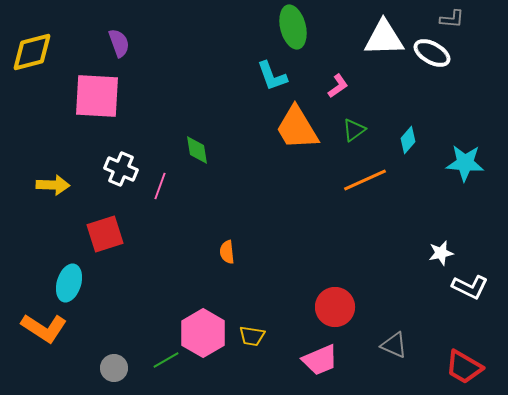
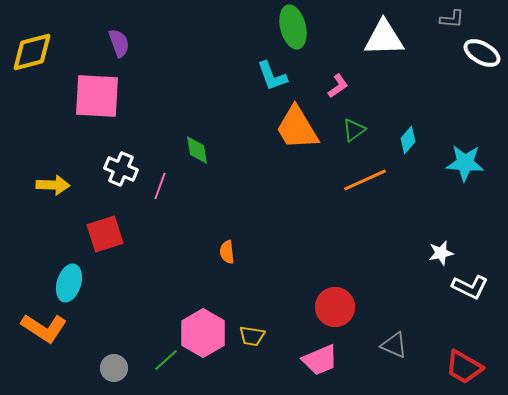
white ellipse: moved 50 px right
green line: rotated 12 degrees counterclockwise
